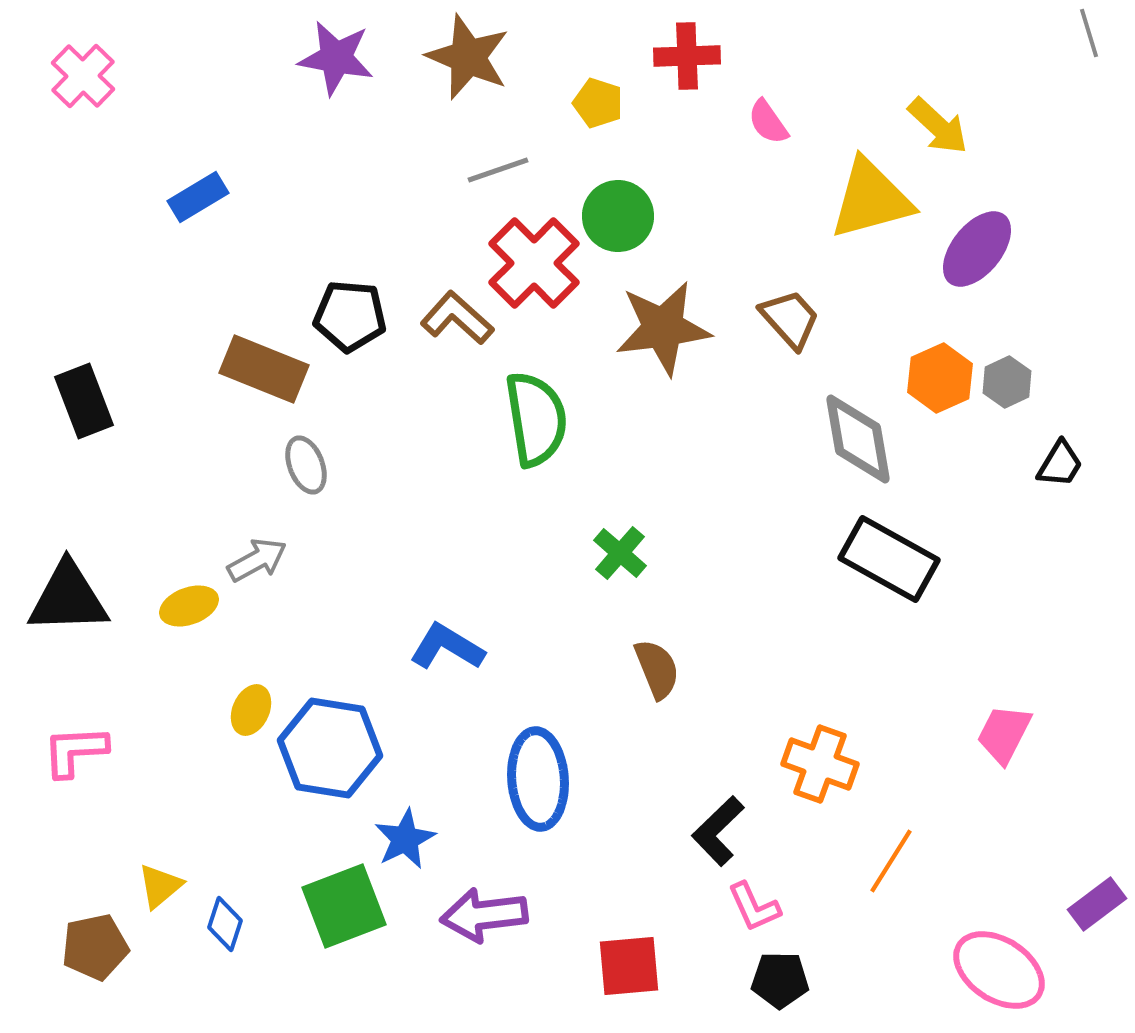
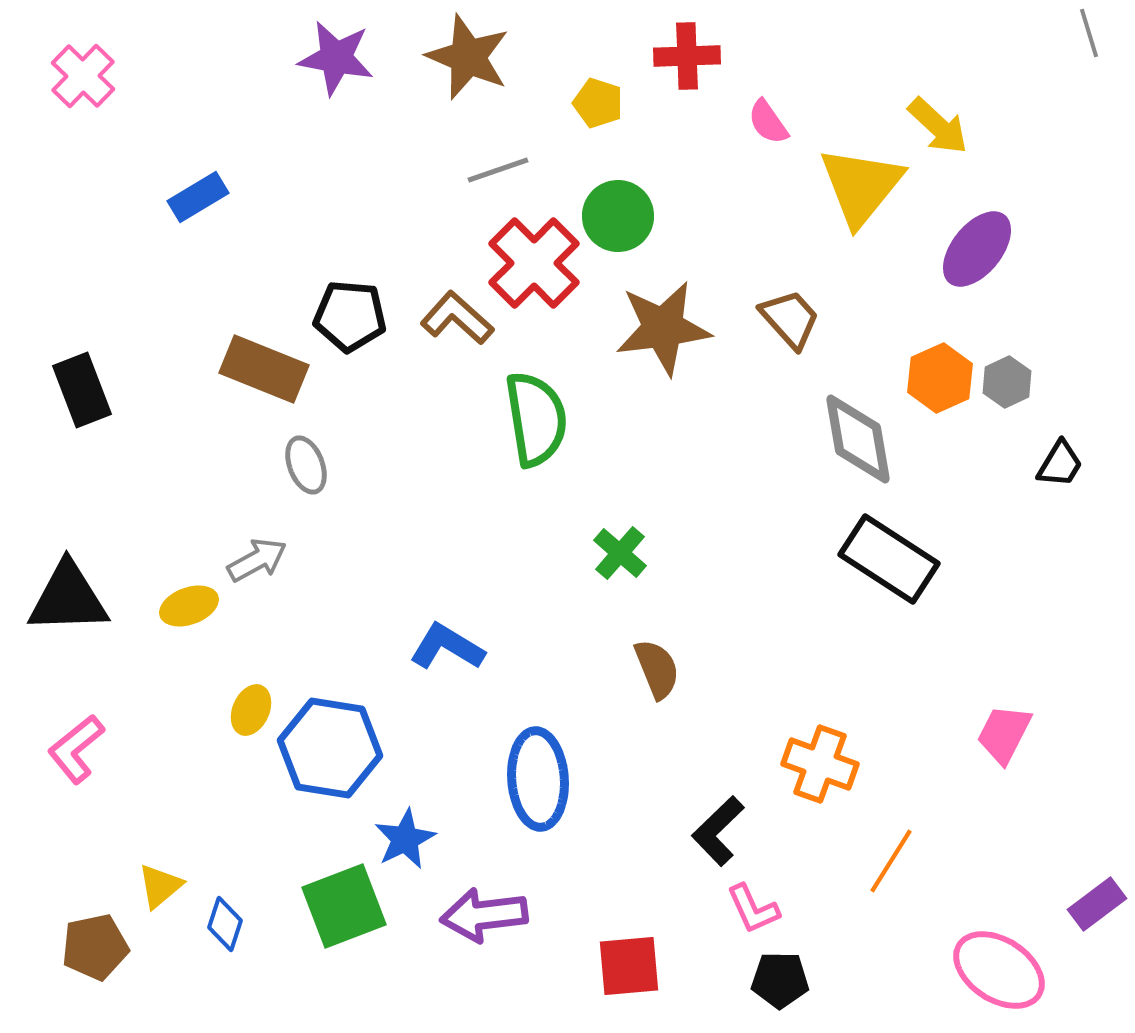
yellow triangle at (871, 199): moved 10 px left, 13 px up; rotated 36 degrees counterclockwise
black rectangle at (84, 401): moved 2 px left, 11 px up
black rectangle at (889, 559): rotated 4 degrees clockwise
pink L-shape at (75, 751): moved 1 px right, 2 px up; rotated 36 degrees counterclockwise
pink L-shape at (754, 907): moved 1 px left, 2 px down
